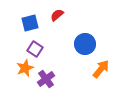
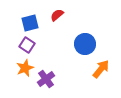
purple square: moved 8 px left, 4 px up
